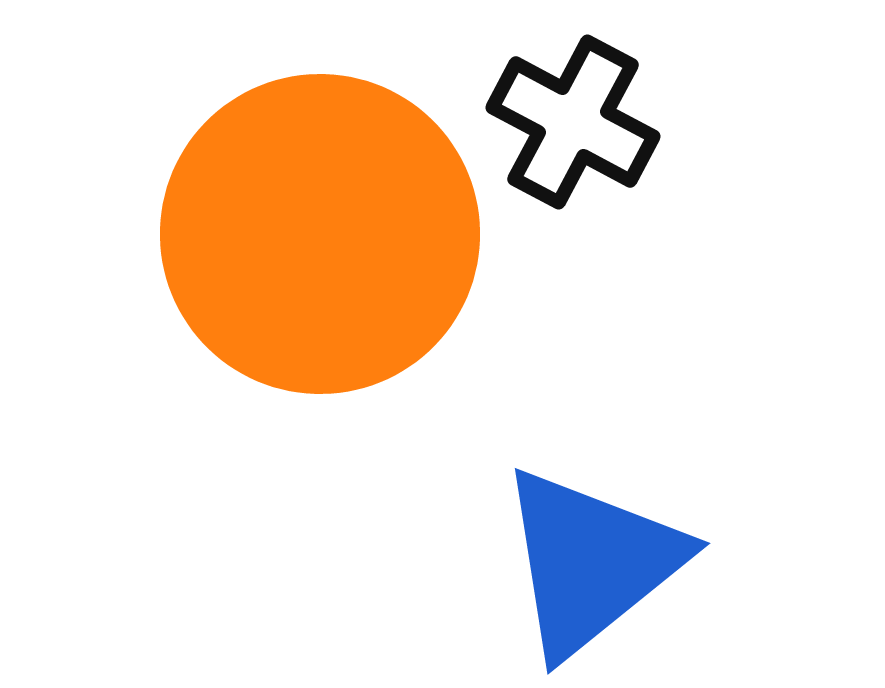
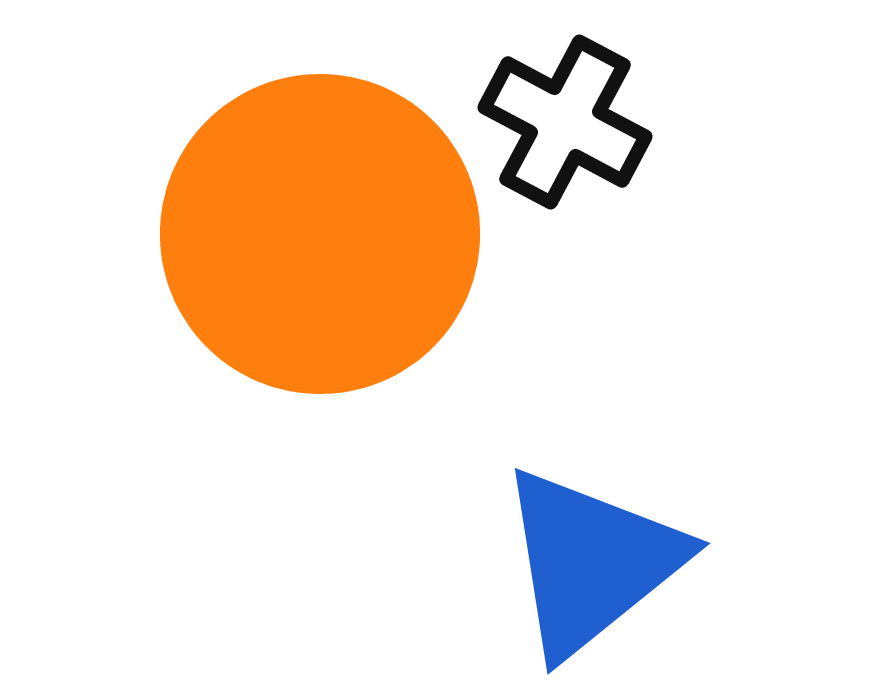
black cross: moved 8 px left
